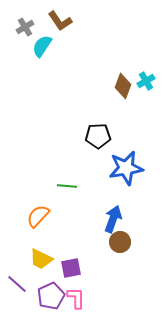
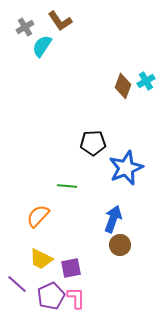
black pentagon: moved 5 px left, 7 px down
blue star: rotated 12 degrees counterclockwise
brown circle: moved 3 px down
